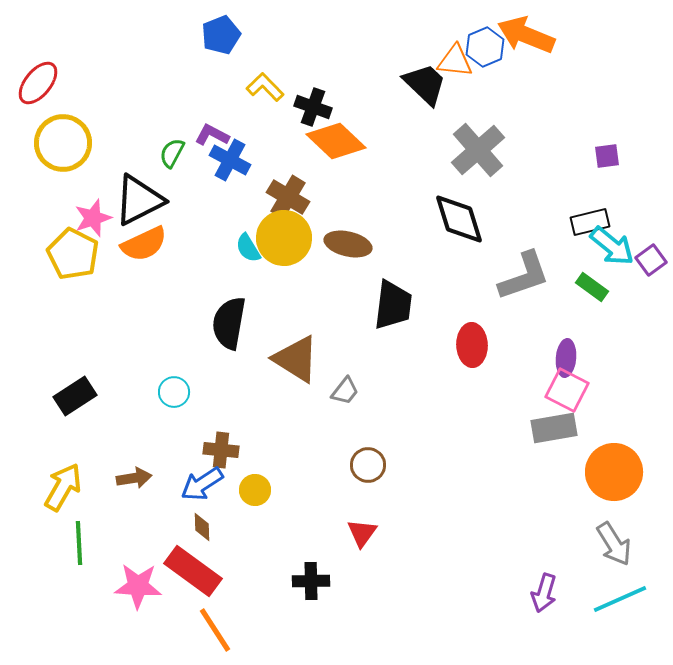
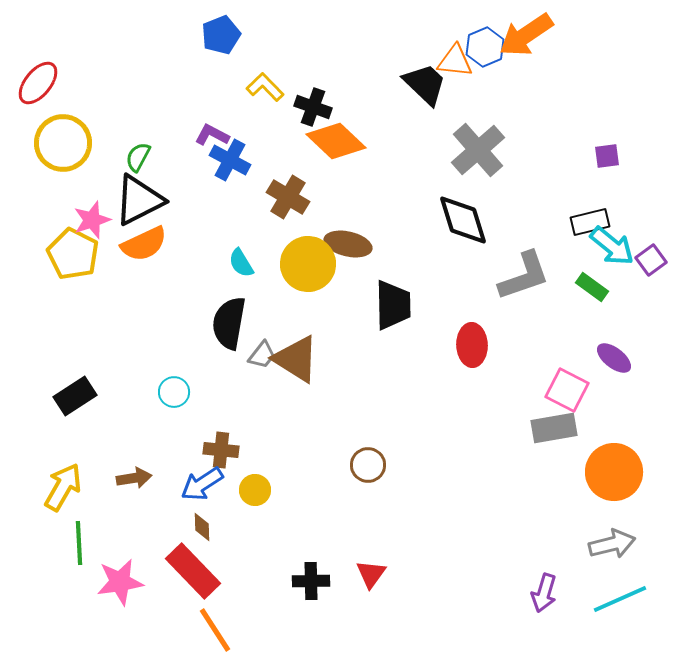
orange arrow at (526, 35): rotated 56 degrees counterclockwise
green semicircle at (172, 153): moved 34 px left, 4 px down
pink star at (93, 218): moved 1 px left, 2 px down
black diamond at (459, 219): moved 4 px right, 1 px down
yellow circle at (284, 238): moved 24 px right, 26 px down
cyan semicircle at (248, 248): moved 7 px left, 15 px down
black trapezoid at (393, 305): rotated 8 degrees counterclockwise
purple ellipse at (566, 358): moved 48 px right; rotated 57 degrees counterclockwise
gray trapezoid at (345, 391): moved 83 px left, 36 px up
red triangle at (362, 533): moved 9 px right, 41 px down
gray arrow at (614, 544): moved 2 px left; rotated 72 degrees counterclockwise
red rectangle at (193, 571): rotated 10 degrees clockwise
pink star at (138, 586): moved 18 px left, 4 px up; rotated 12 degrees counterclockwise
